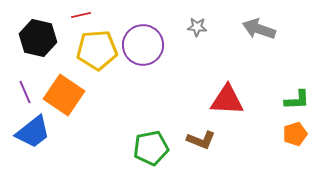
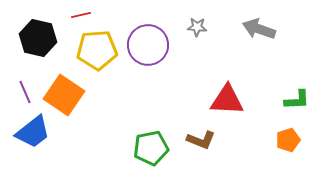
purple circle: moved 5 px right
orange pentagon: moved 7 px left, 6 px down
